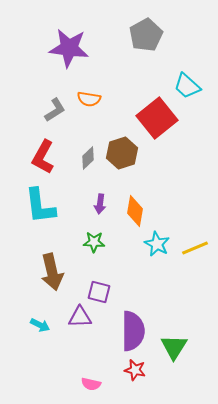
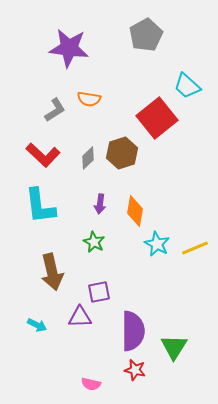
red L-shape: moved 2 px up; rotated 76 degrees counterclockwise
green star: rotated 25 degrees clockwise
purple square: rotated 25 degrees counterclockwise
cyan arrow: moved 3 px left
